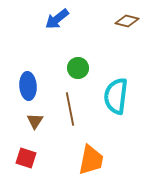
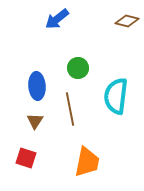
blue ellipse: moved 9 px right
orange trapezoid: moved 4 px left, 2 px down
